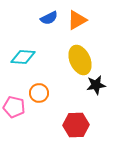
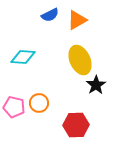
blue semicircle: moved 1 px right, 3 px up
black star: rotated 24 degrees counterclockwise
orange circle: moved 10 px down
